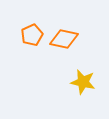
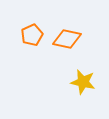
orange diamond: moved 3 px right
